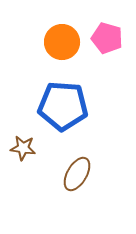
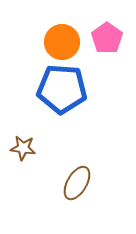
pink pentagon: rotated 20 degrees clockwise
blue pentagon: moved 1 px left, 17 px up
brown ellipse: moved 9 px down
